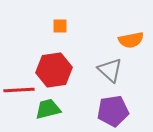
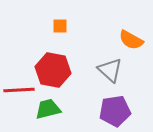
orange semicircle: rotated 40 degrees clockwise
red hexagon: moved 1 px left; rotated 20 degrees clockwise
purple pentagon: moved 2 px right
